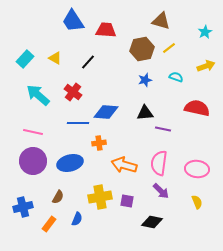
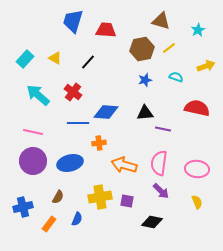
blue trapezoid: rotated 50 degrees clockwise
cyan star: moved 7 px left, 2 px up
